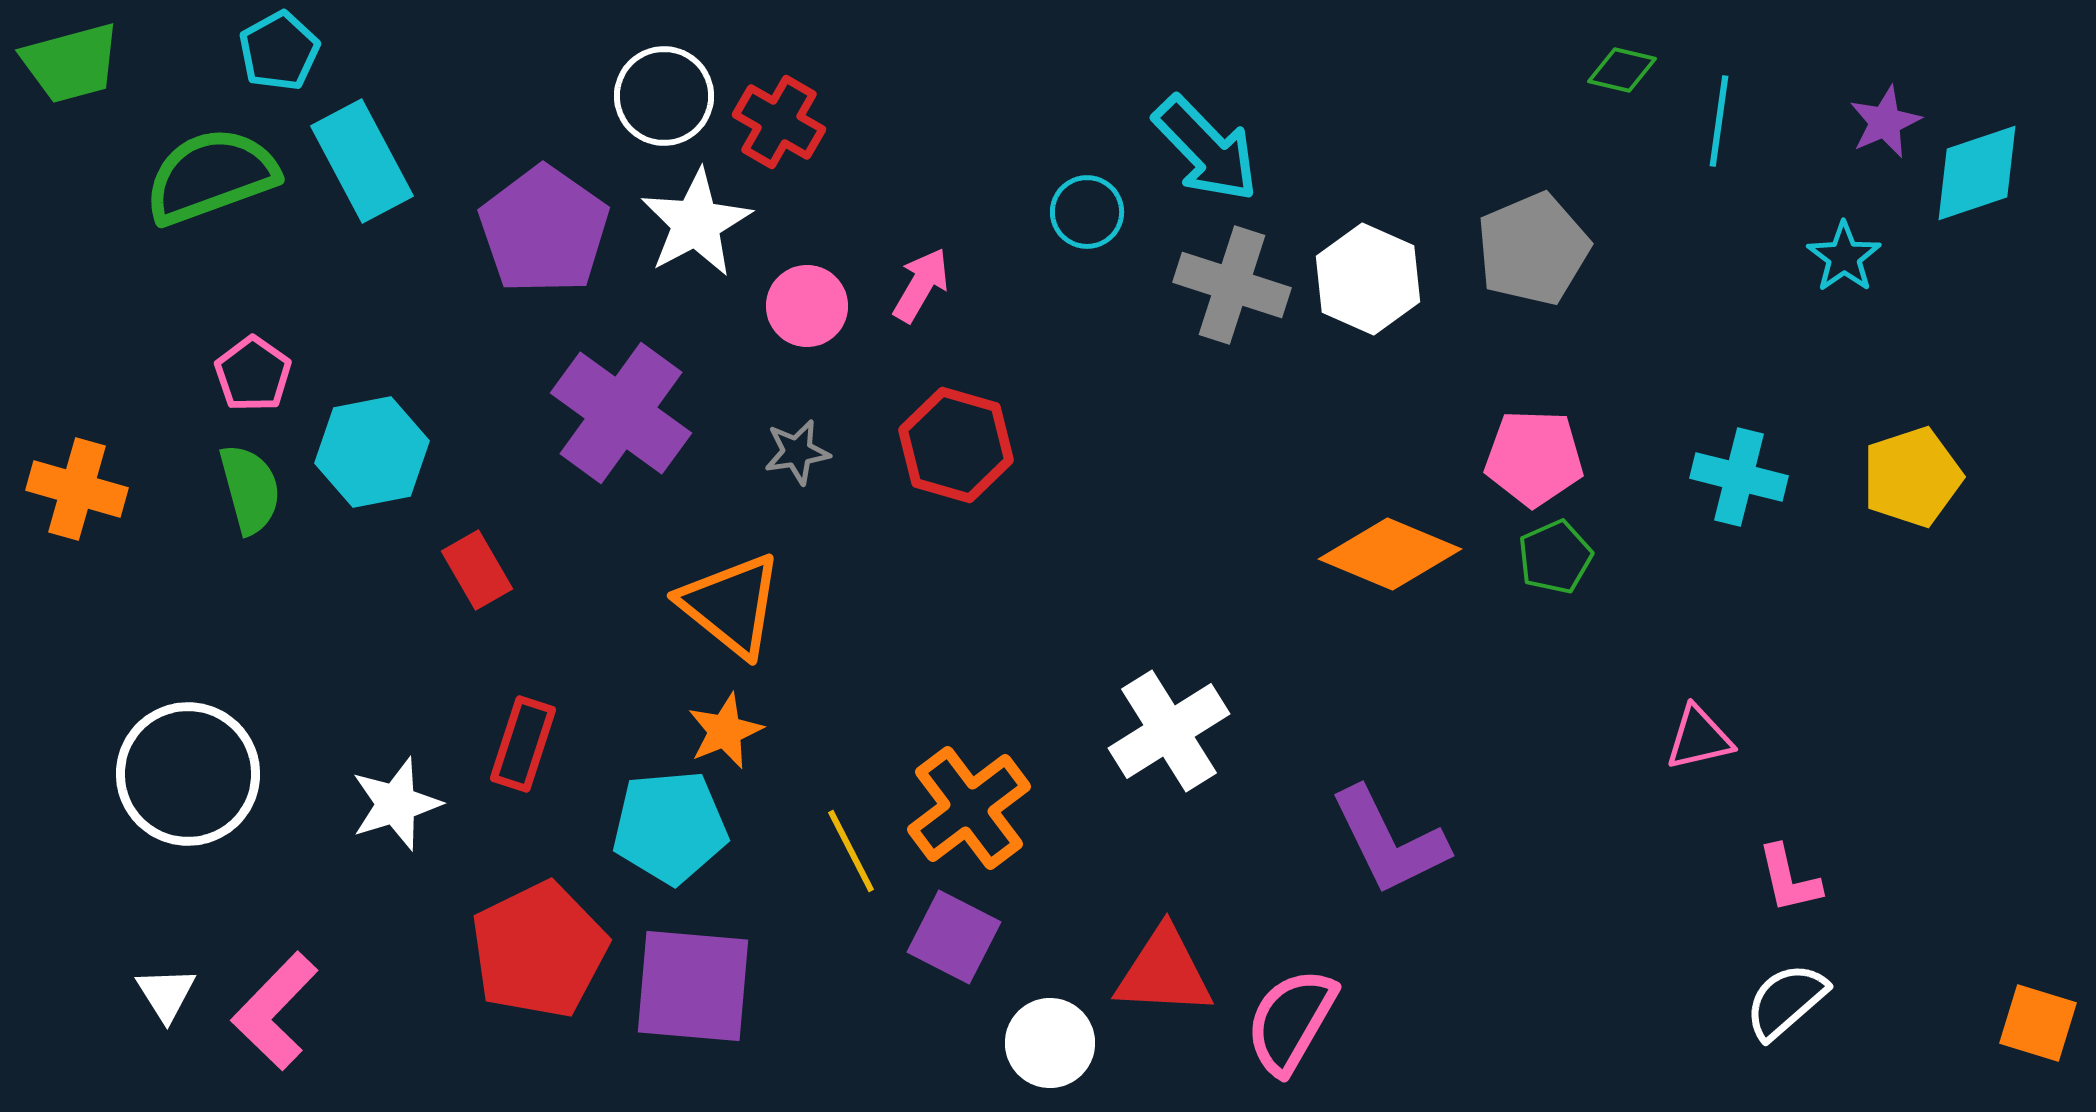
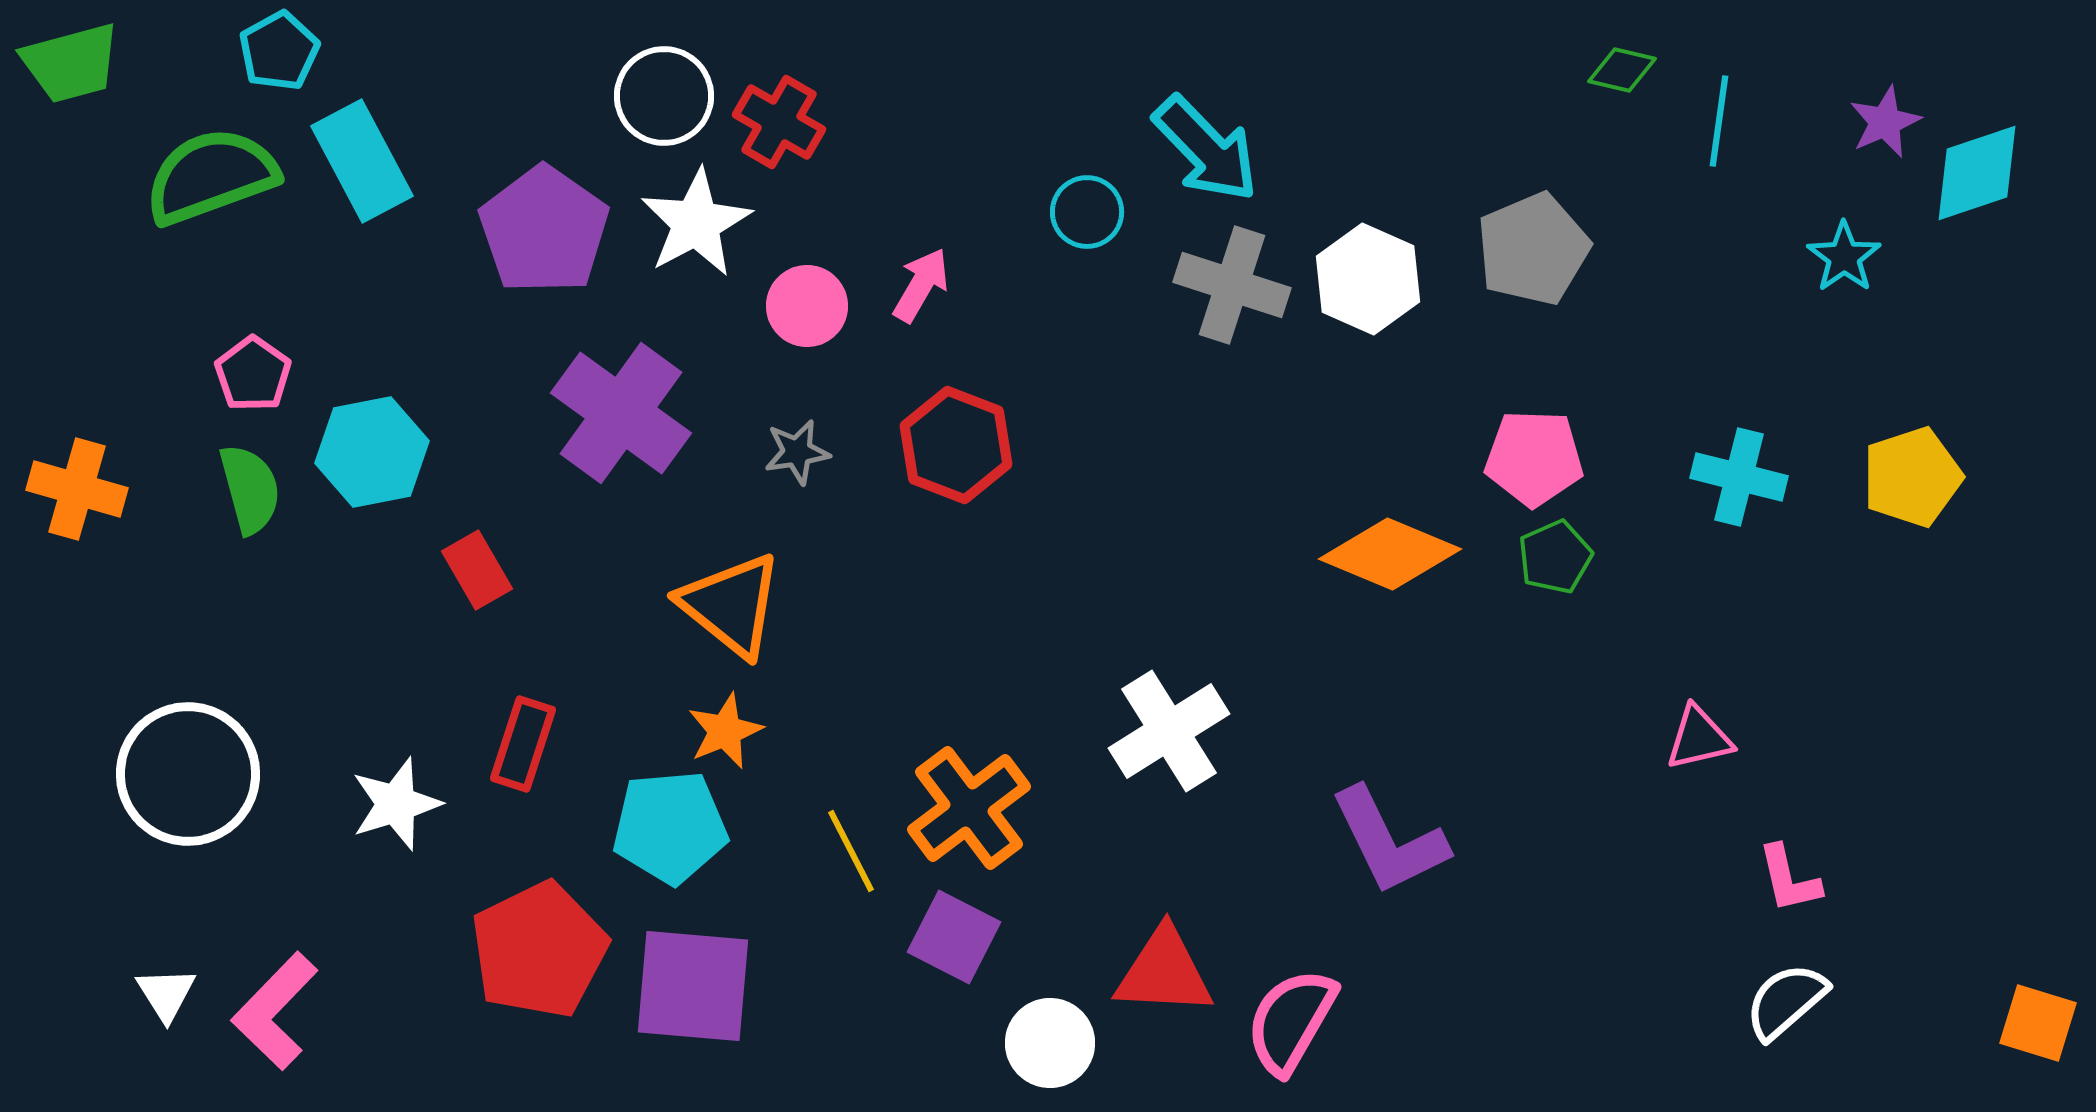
red hexagon at (956, 445): rotated 5 degrees clockwise
